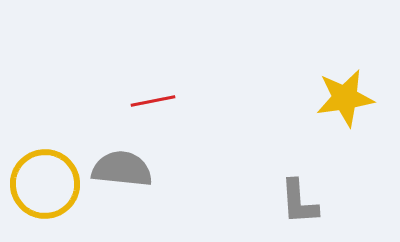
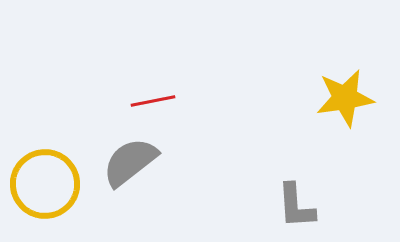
gray semicircle: moved 8 px right, 7 px up; rotated 44 degrees counterclockwise
gray L-shape: moved 3 px left, 4 px down
